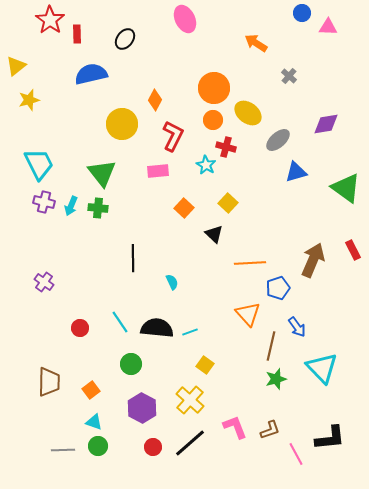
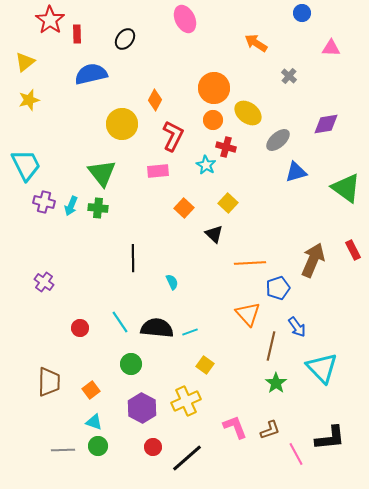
pink triangle at (328, 27): moved 3 px right, 21 px down
yellow triangle at (16, 66): moved 9 px right, 4 px up
cyan trapezoid at (39, 164): moved 13 px left, 1 px down
green star at (276, 379): moved 4 px down; rotated 20 degrees counterclockwise
yellow cross at (190, 400): moved 4 px left, 1 px down; rotated 24 degrees clockwise
black line at (190, 443): moved 3 px left, 15 px down
